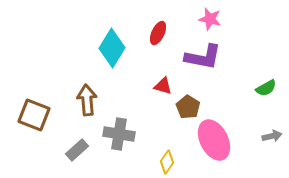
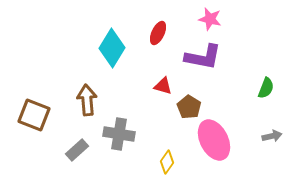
green semicircle: rotated 40 degrees counterclockwise
brown pentagon: moved 1 px right
